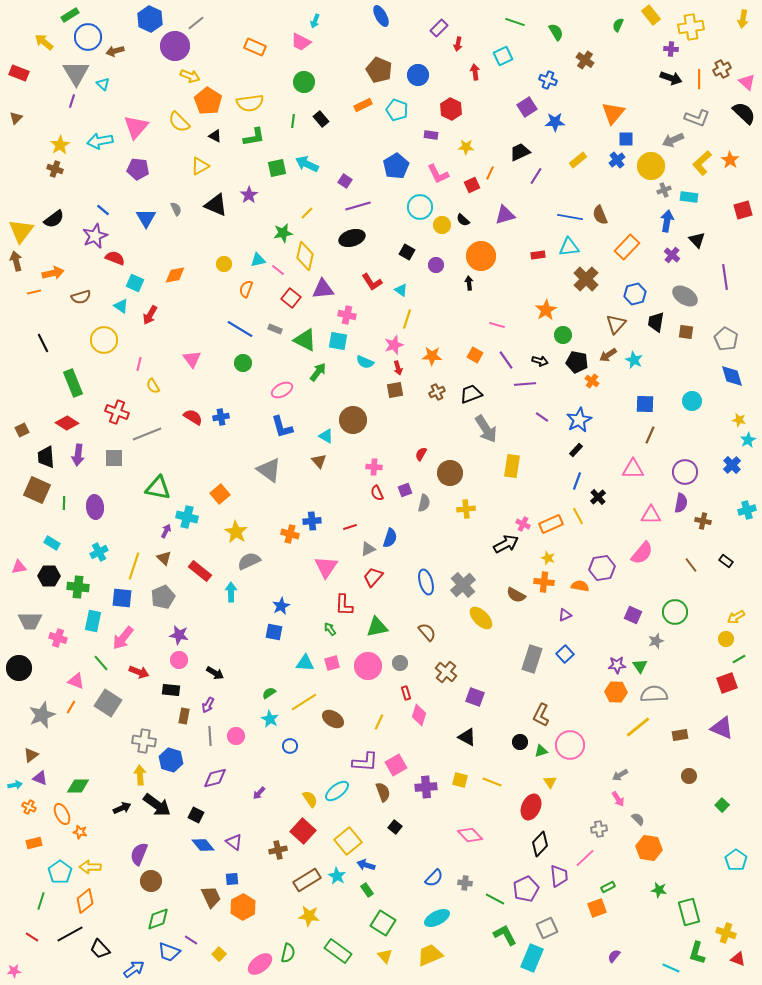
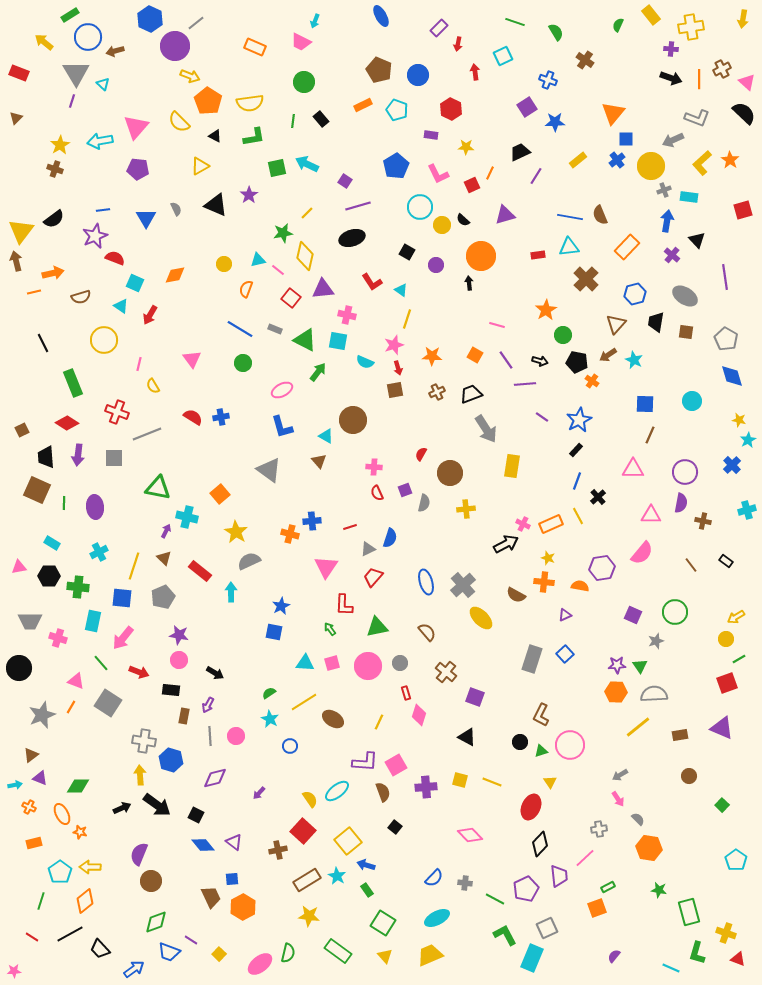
blue line at (103, 210): rotated 48 degrees counterclockwise
green diamond at (158, 919): moved 2 px left, 3 px down
